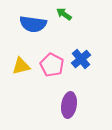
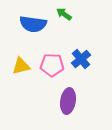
pink pentagon: rotated 25 degrees counterclockwise
purple ellipse: moved 1 px left, 4 px up
